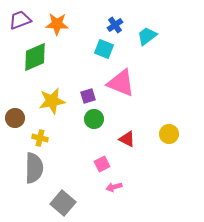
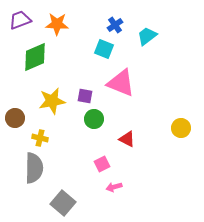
purple square: moved 3 px left; rotated 28 degrees clockwise
yellow circle: moved 12 px right, 6 px up
